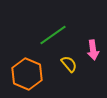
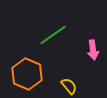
yellow semicircle: moved 22 px down
